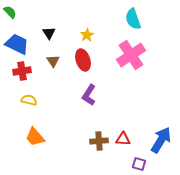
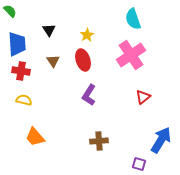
green semicircle: moved 1 px up
black triangle: moved 3 px up
blue trapezoid: rotated 60 degrees clockwise
red cross: moved 1 px left; rotated 18 degrees clockwise
yellow semicircle: moved 5 px left
red triangle: moved 20 px right, 42 px up; rotated 42 degrees counterclockwise
